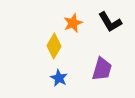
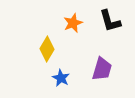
black L-shape: moved 1 px up; rotated 15 degrees clockwise
yellow diamond: moved 7 px left, 3 px down
blue star: moved 2 px right
